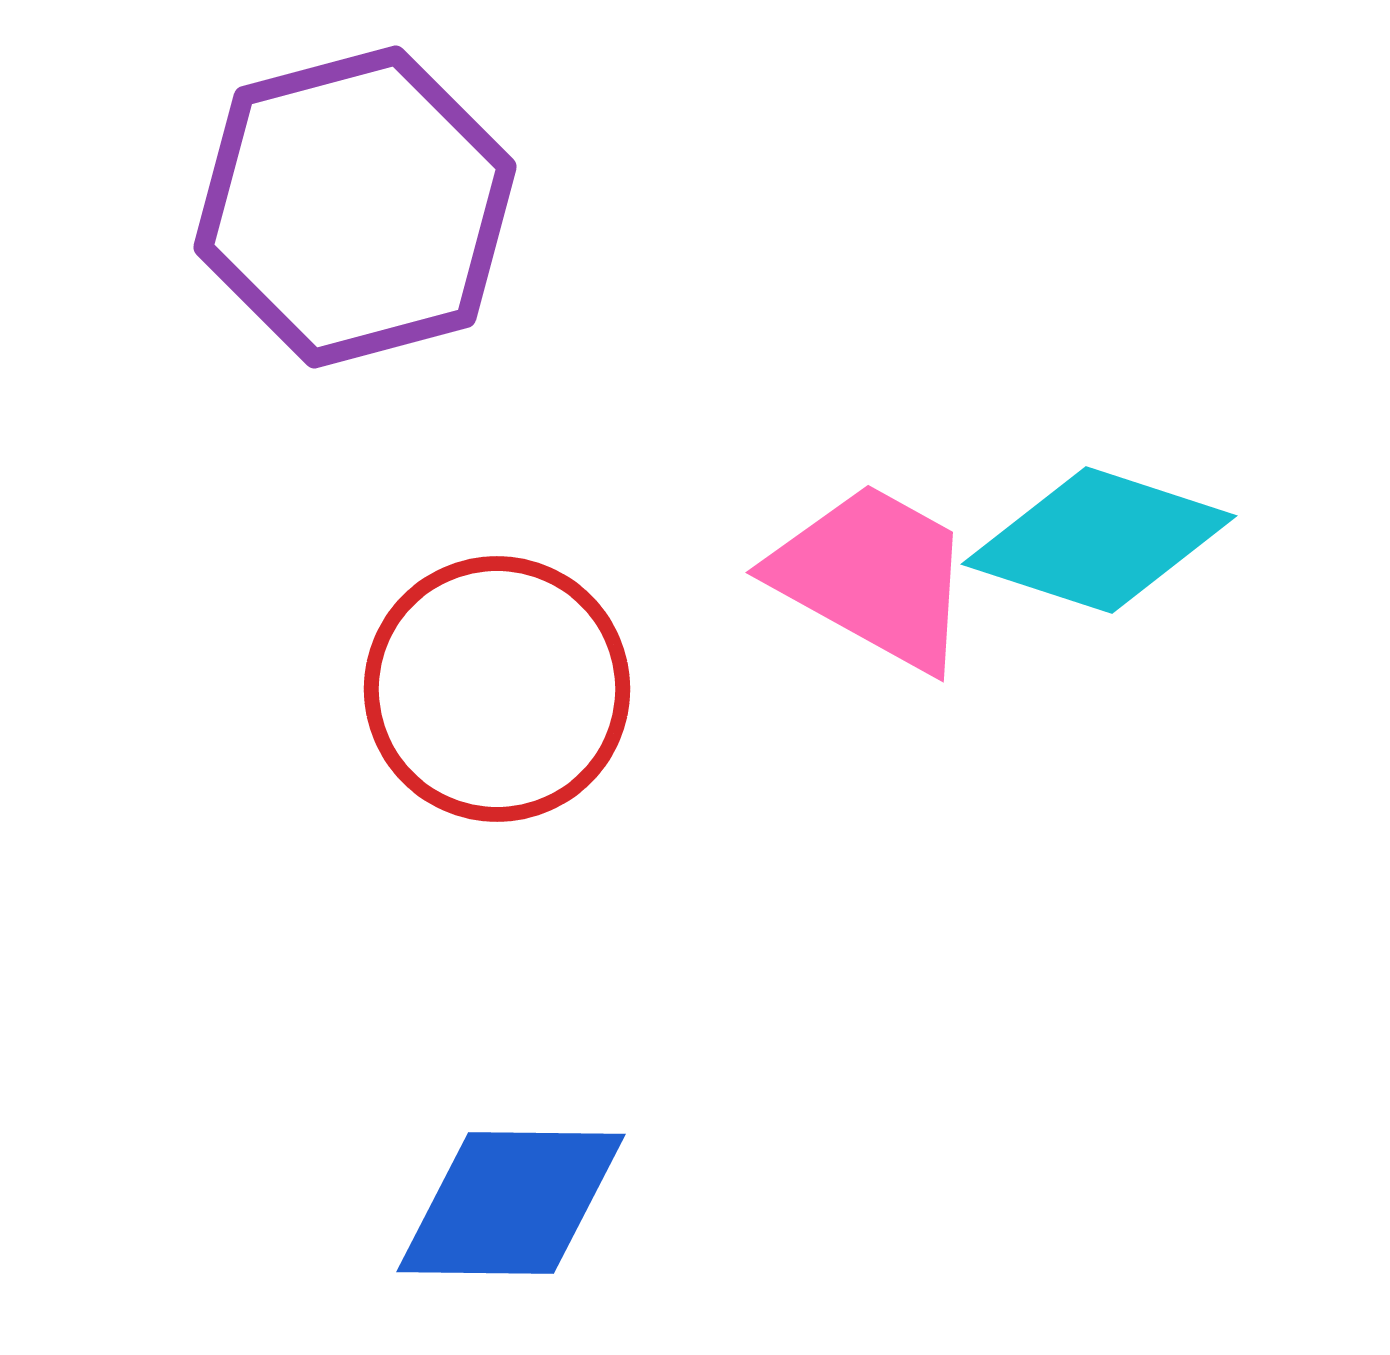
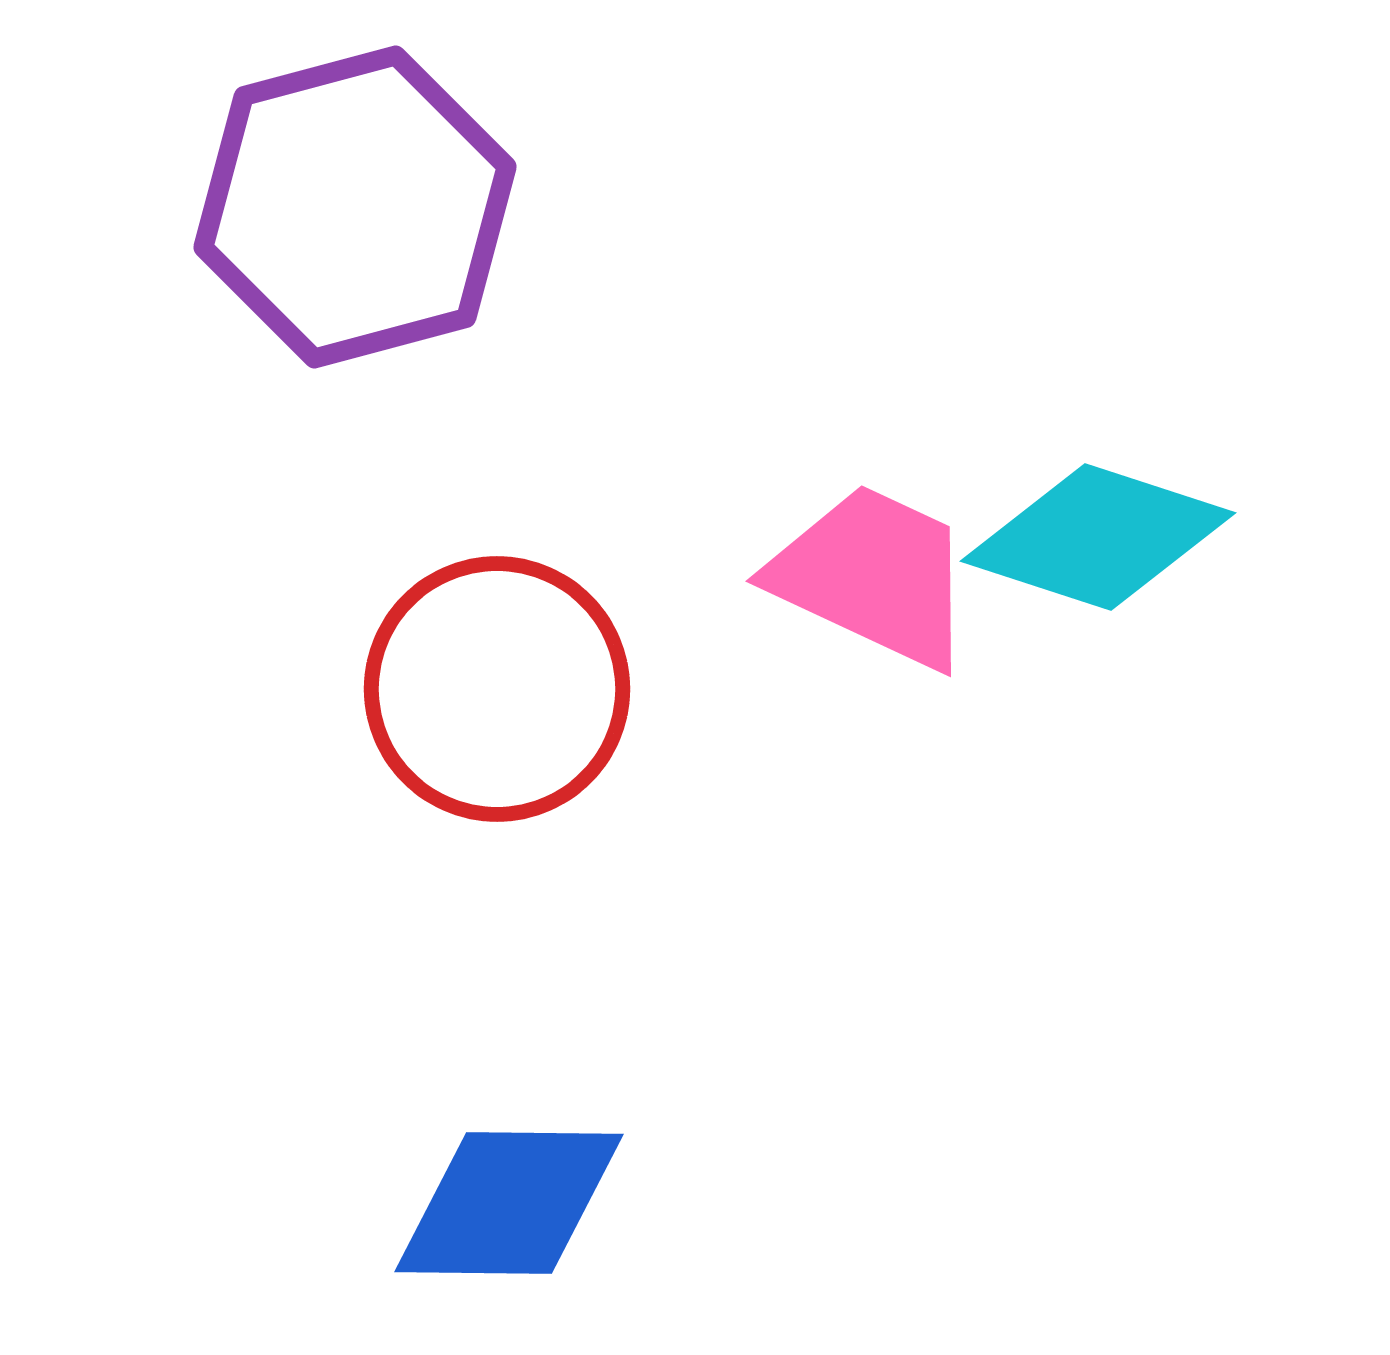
cyan diamond: moved 1 px left, 3 px up
pink trapezoid: rotated 4 degrees counterclockwise
blue diamond: moved 2 px left
